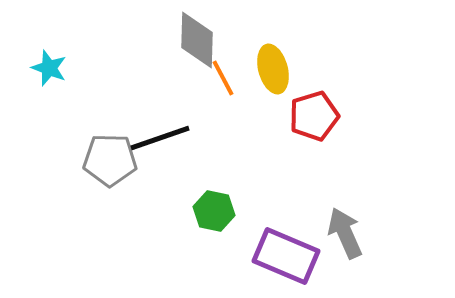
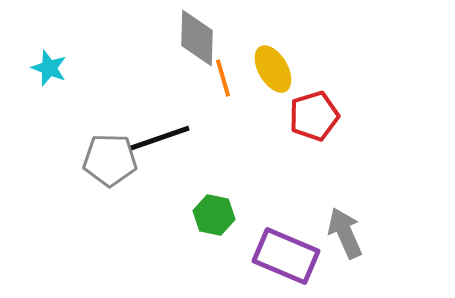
gray diamond: moved 2 px up
yellow ellipse: rotated 15 degrees counterclockwise
orange line: rotated 12 degrees clockwise
green hexagon: moved 4 px down
